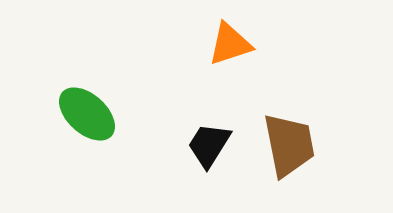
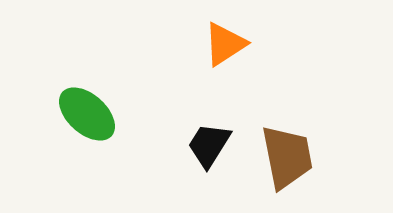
orange triangle: moved 5 px left; rotated 15 degrees counterclockwise
brown trapezoid: moved 2 px left, 12 px down
